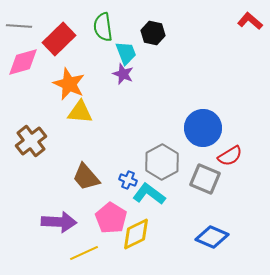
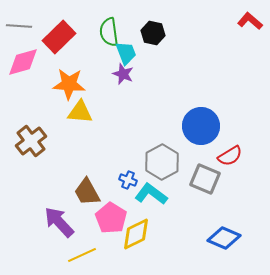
green semicircle: moved 6 px right, 5 px down
red rectangle: moved 2 px up
orange star: rotated 20 degrees counterclockwise
blue circle: moved 2 px left, 2 px up
brown trapezoid: moved 1 px right, 15 px down; rotated 12 degrees clockwise
cyan L-shape: moved 2 px right
purple arrow: rotated 136 degrees counterclockwise
blue diamond: moved 12 px right, 1 px down
yellow line: moved 2 px left, 2 px down
